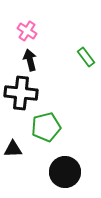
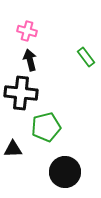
pink cross: rotated 18 degrees counterclockwise
